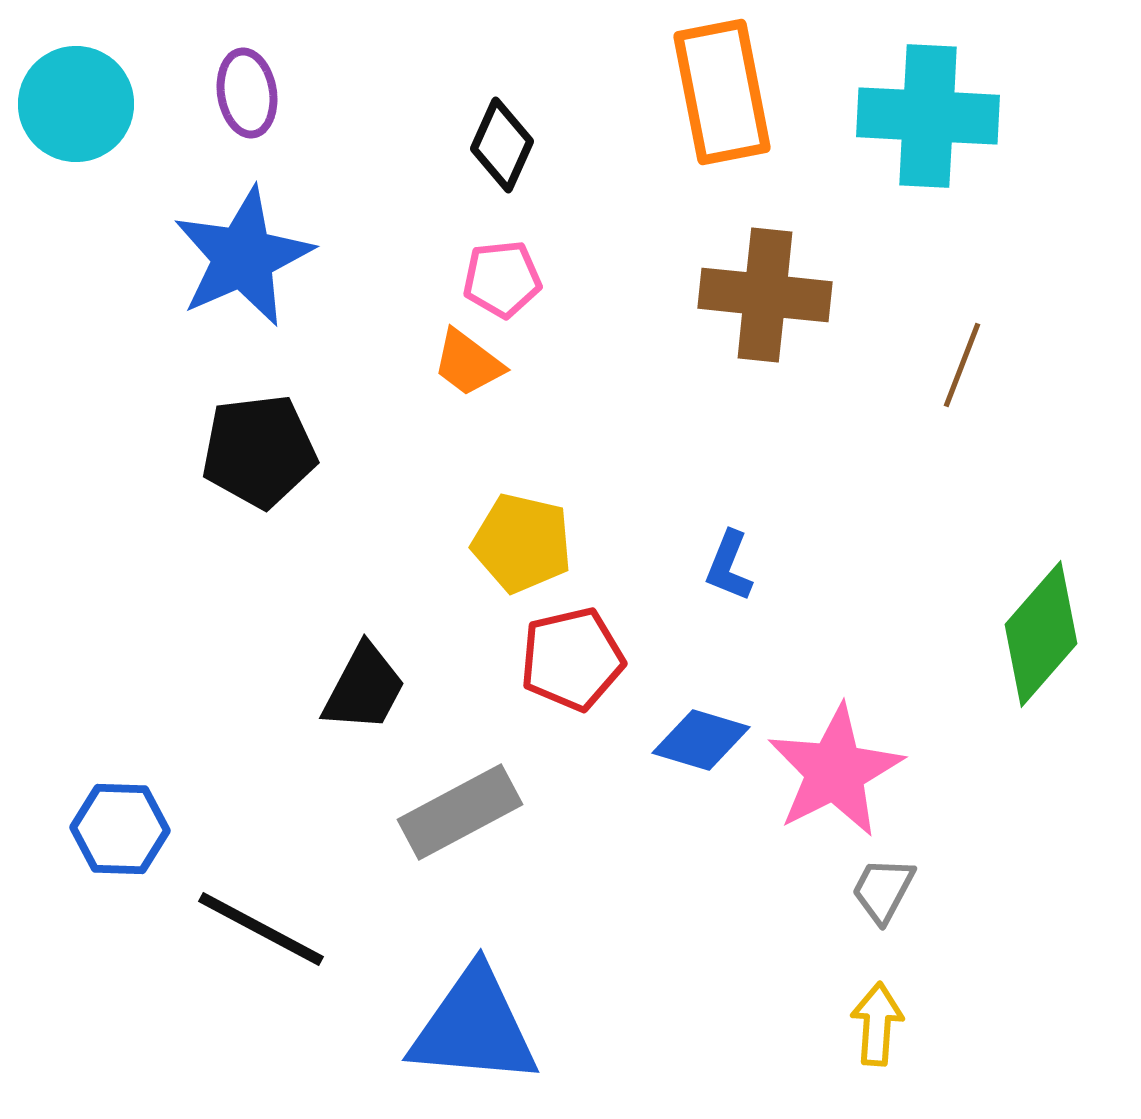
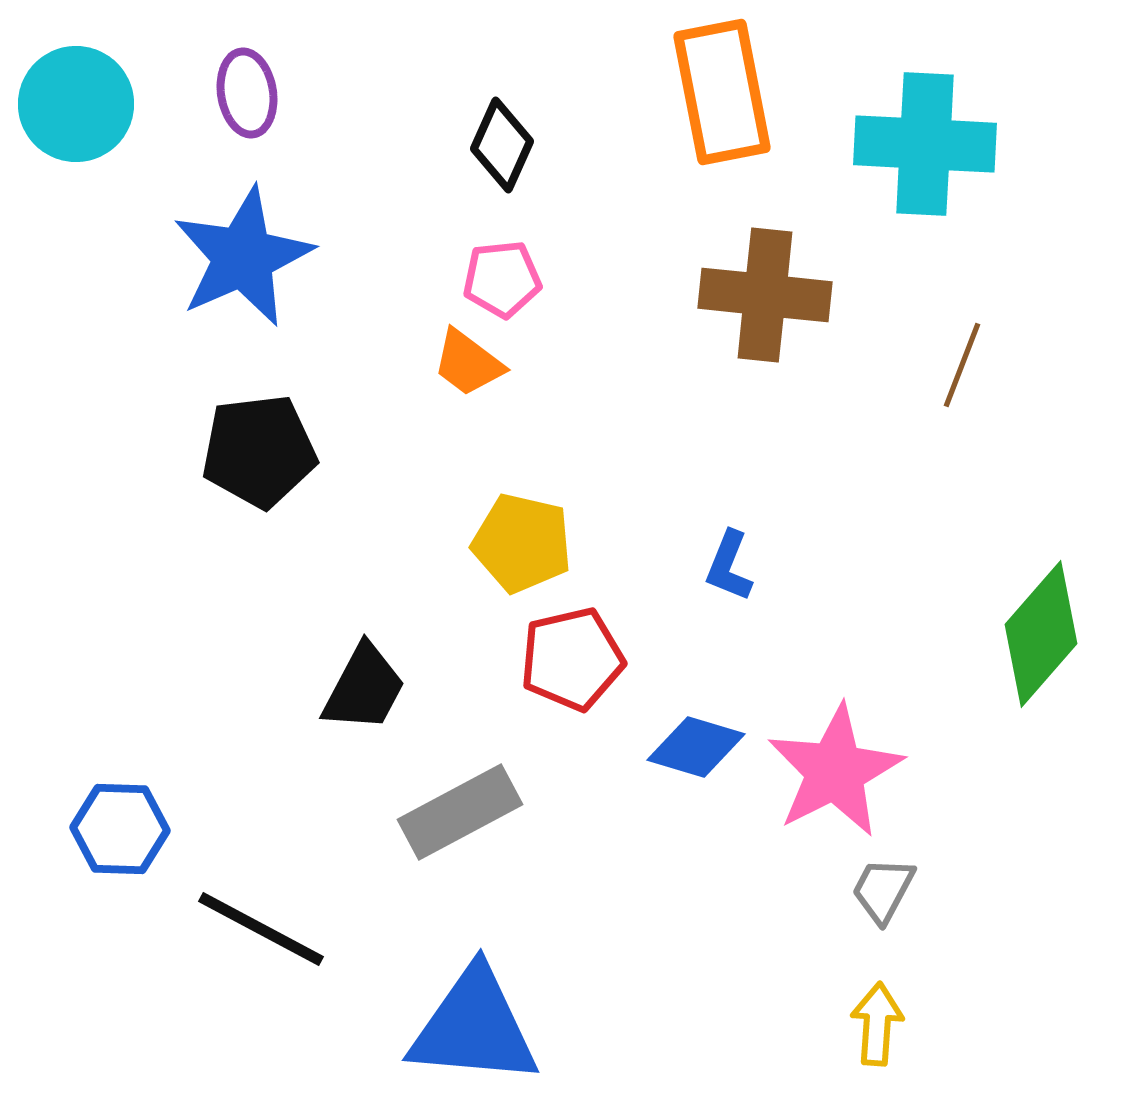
cyan cross: moved 3 px left, 28 px down
blue diamond: moved 5 px left, 7 px down
